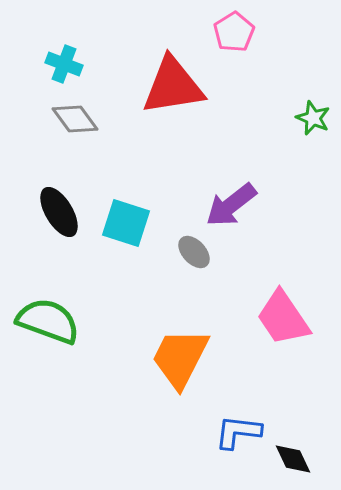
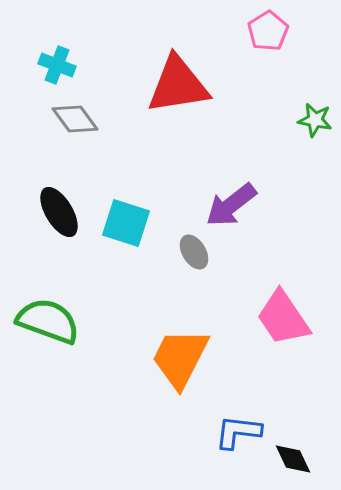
pink pentagon: moved 34 px right, 1 px up
cyan cross: moved 7 px left, 1 px down
red triangle: moved 5 px right, 1 px up
green star: moved 2 px right, 2 px down; rotated 12 degrees counterclockwise
gray ellipse: rotated 12 degrees clockwise
